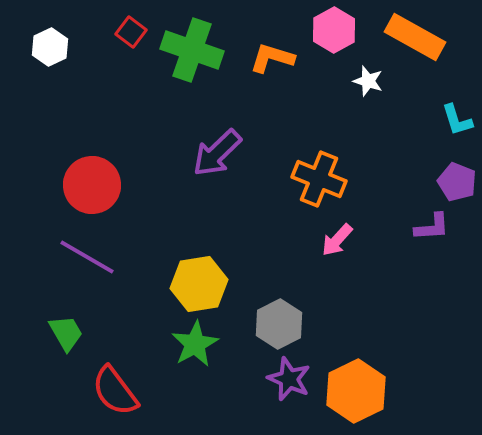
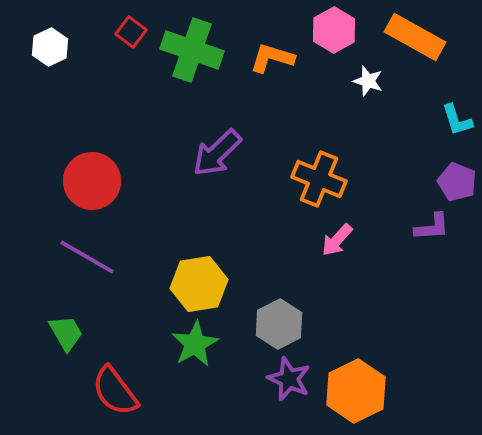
red circle: moved 4 px up
